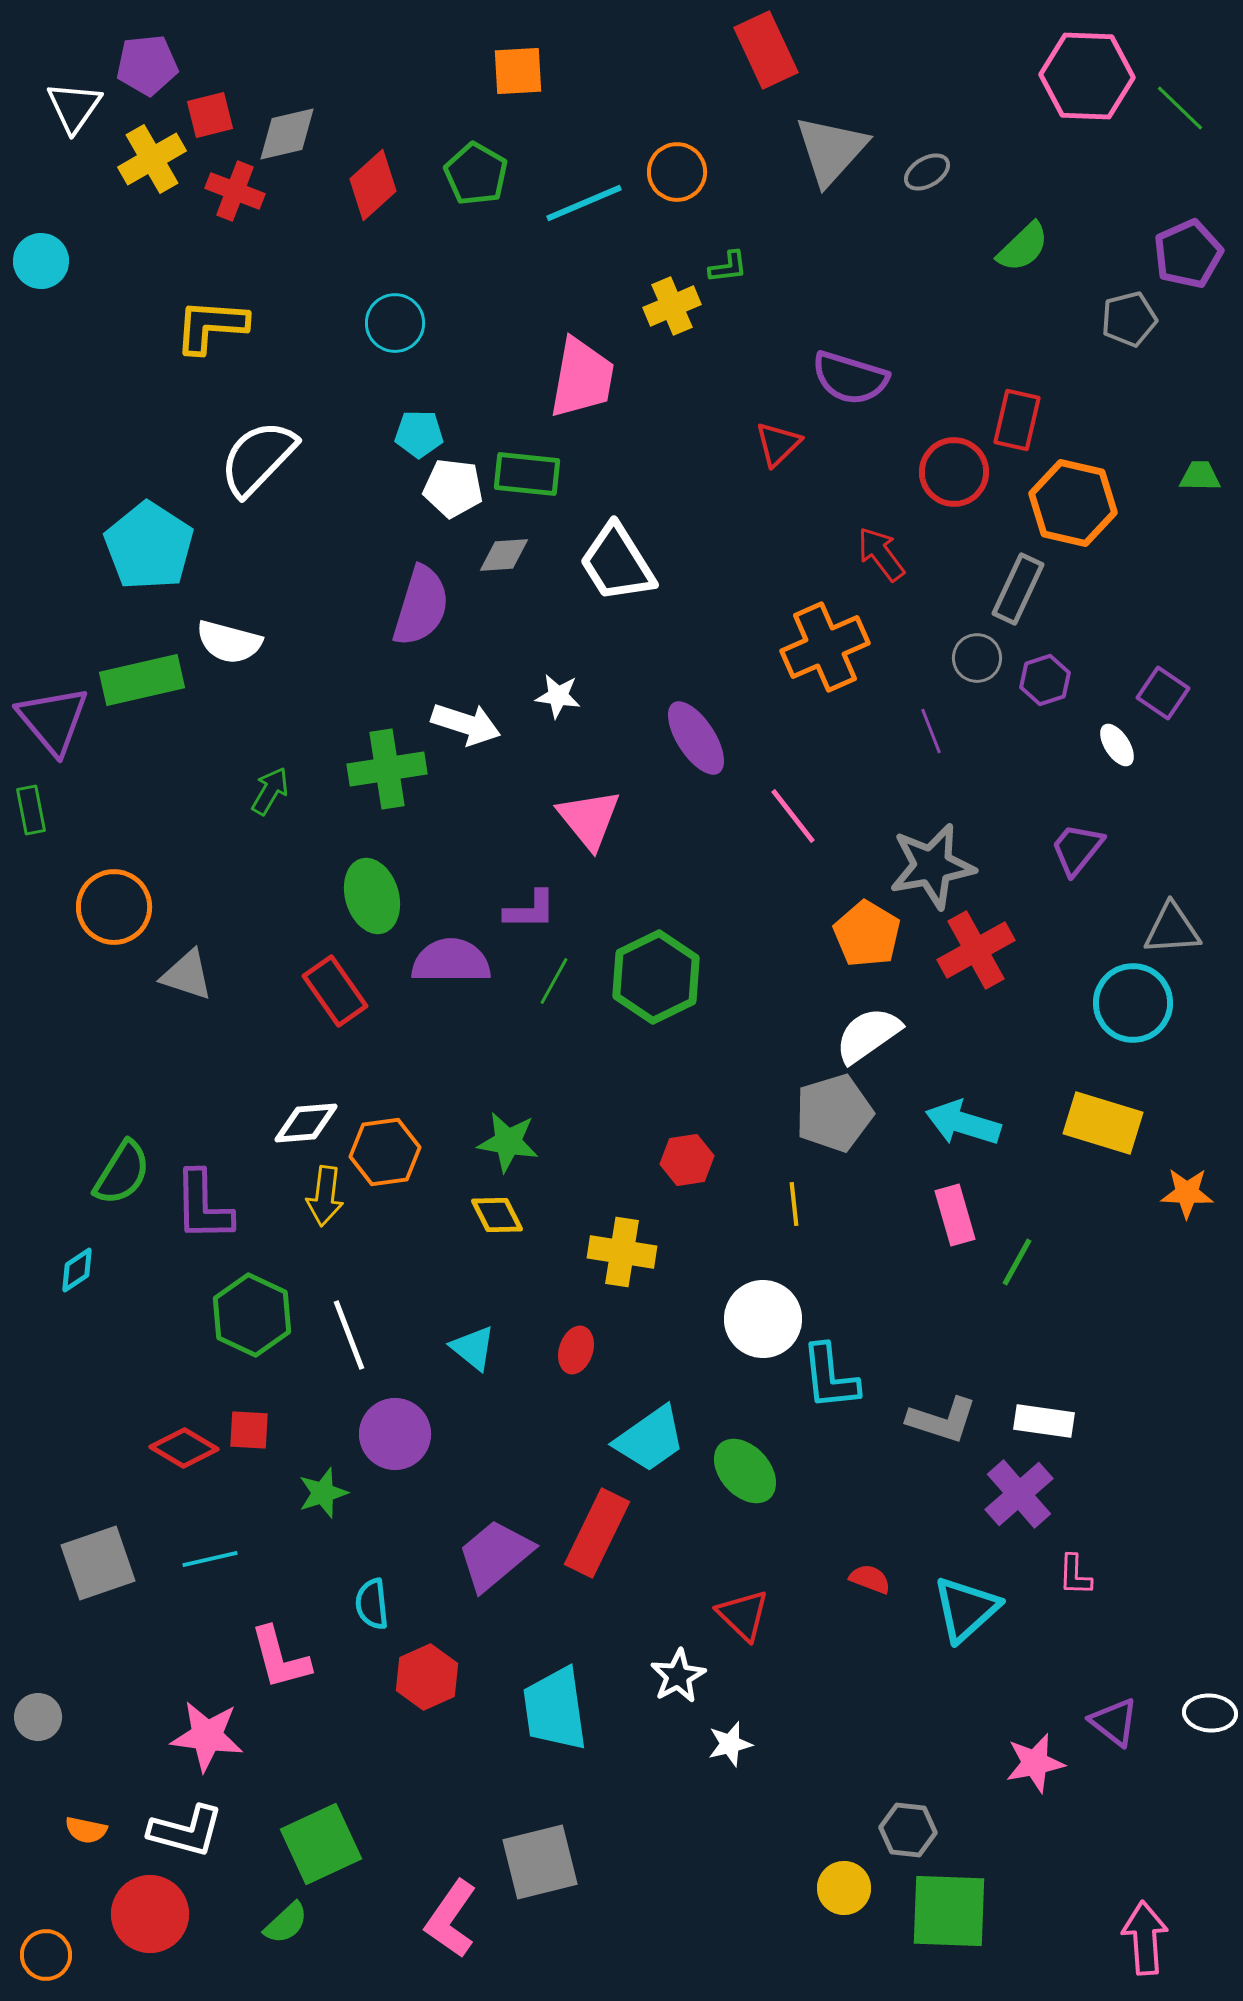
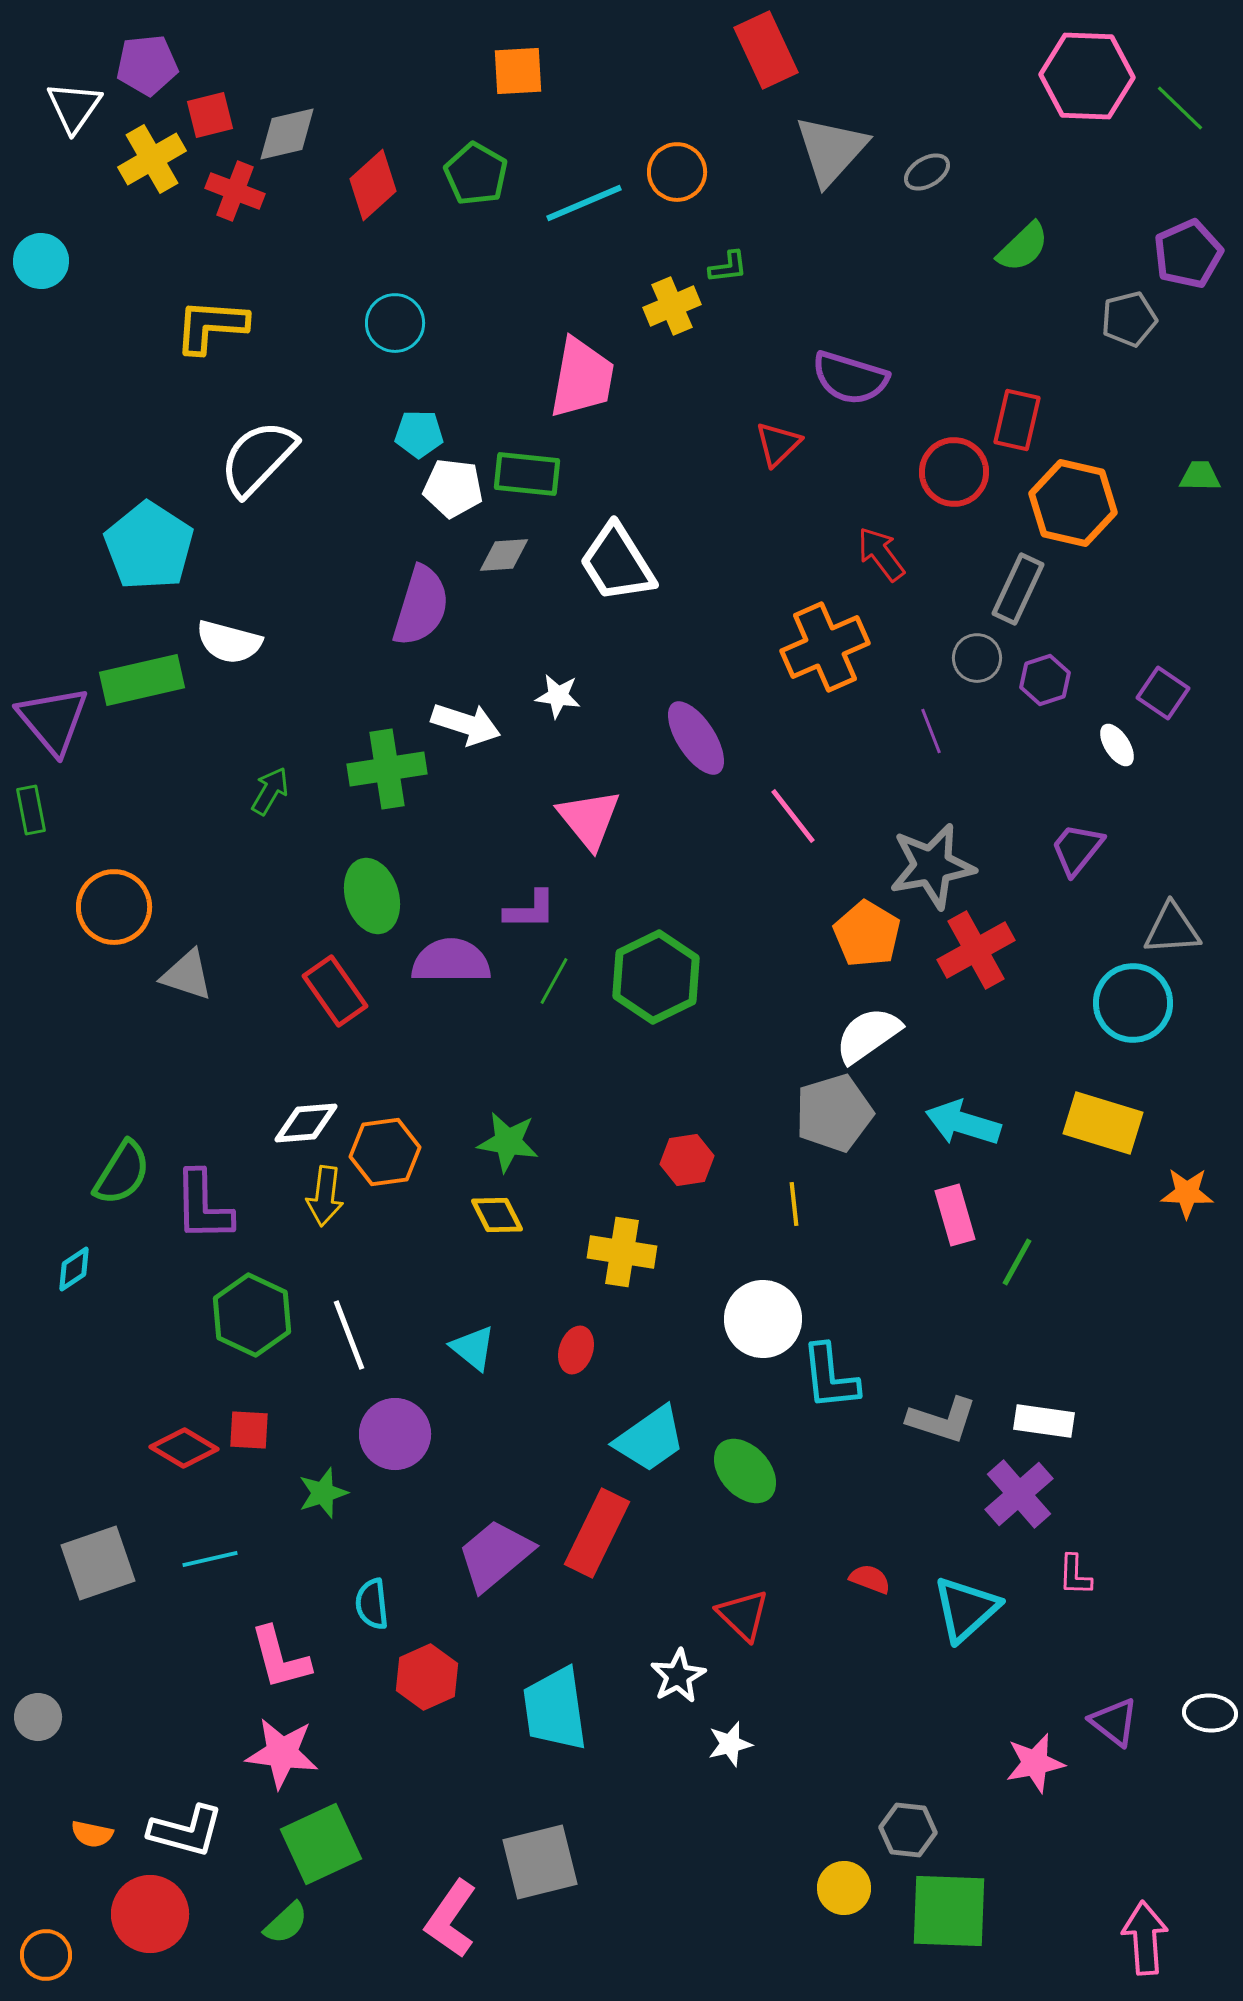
cyan diamond at (77, 1270): moved 3 px left, 1 px up
pink star at (207, 1736): moved 75 px right, 17 px down
orange semicircle at (86, 1830): moved 6 px right, 4 px down
